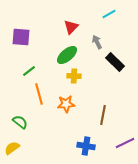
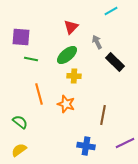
cyan line: moved 2 px right, 3 px up
green line: moved 2 px right, 12 px up; rotated 48 degrees clockwise
orange star: rotated 24 degrees clockwise
yellow semicircle: moved 7 px right, 2 px down
